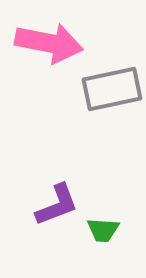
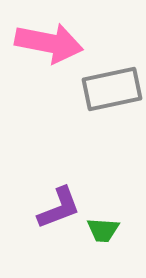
purple L-shape: moved 2 px right, 3 px down
